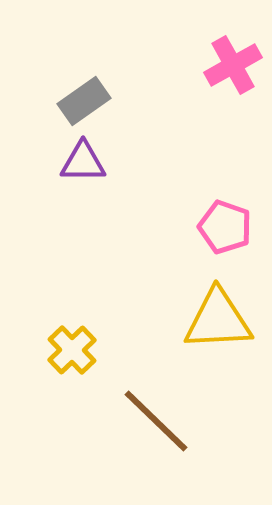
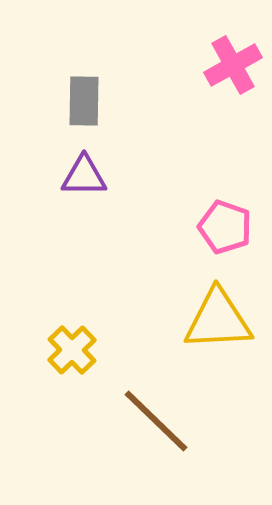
gray rectangle: rotated 54 degrees counterclockwise
purple triangle: moved 1 px right, 14 px down
